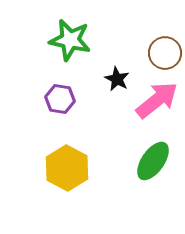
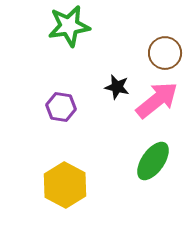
green star: moved 1 px left, 14 px up; rotated 21 degrees counterclockwise
black star: moved 8 px down; rotated 15 degrees counterclockwise
purple hexagon: moved 1 px right, 8 px down
yellow hexagon: moved 2 px left, 17 px down
